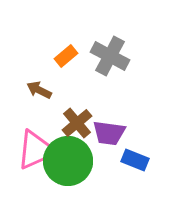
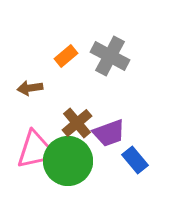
brown arrow: moved 9 px left, 2 px up; rotated 35 degrees counterclockwise
purple trapezoid: rotated 28 degrees counterclockwise
pink triangle: rotated 12 degrees clockwise
blue rectangle: rotated 28 degrees clockwise
